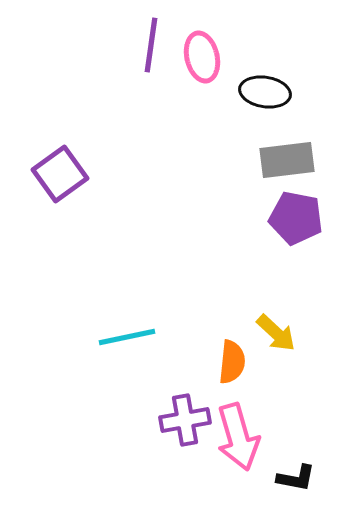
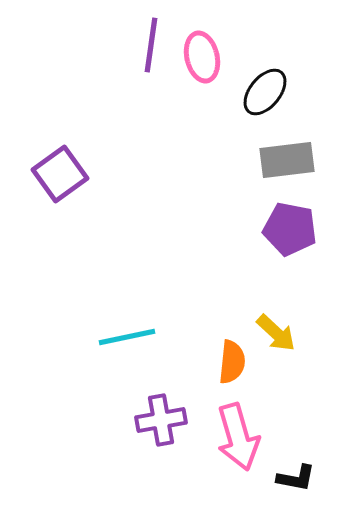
black ellipse: rotated 60 degrees counterclockwise
purple pentagon: moved 6 px left, 11 px down
purple cross: moved 24 px left
